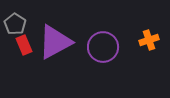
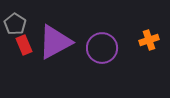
purple circle: moved 1 px left, 1 px down
